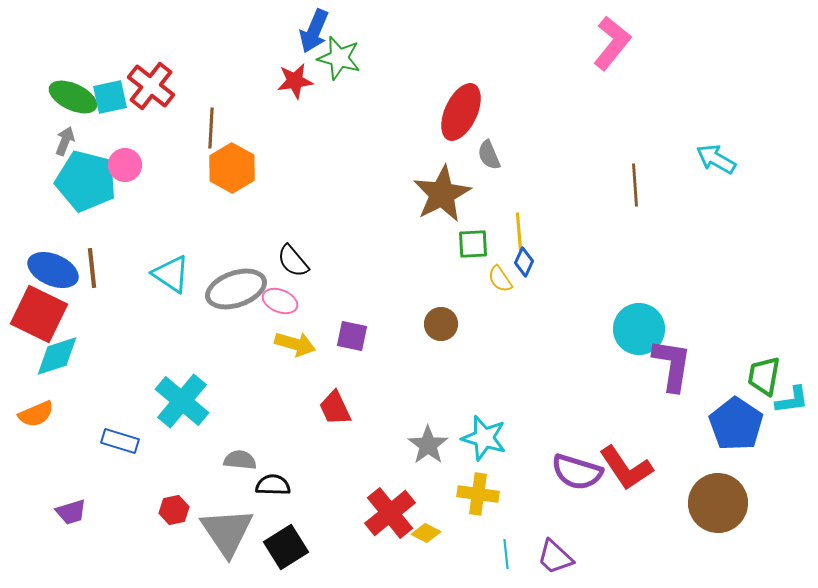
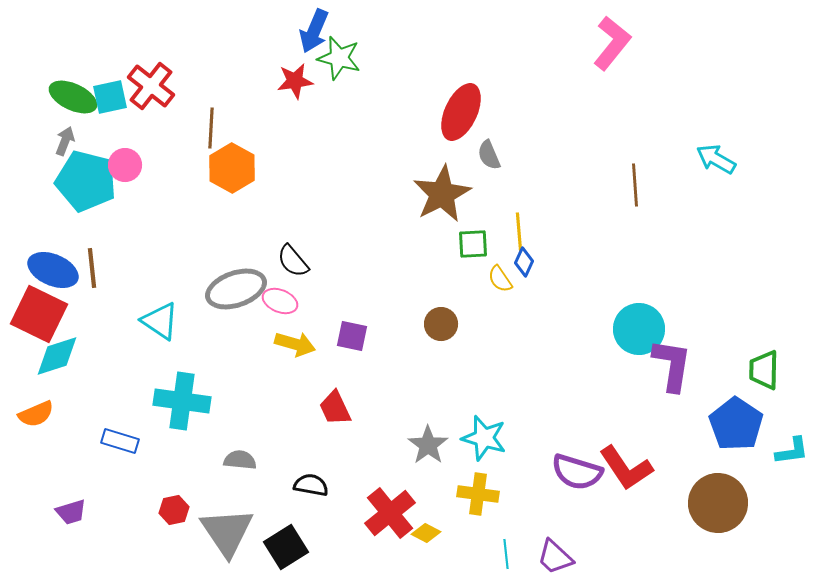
cyan triangle at (171, 274): moved 11 px left, 47 px down
green trapezoid at (764, 376): moved 6 px up; rotated 9 degrees counterclockwise
cyan L-shape at (792, 400): moved 51 px down
cyan cross at (182, 401): rotated 32 degrees counterclockwise
black semicircle at (273, 485): moved 38 px right; rotated 8 degrees clockwise
